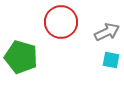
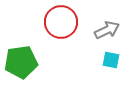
gray arrow: moved 2 px up
green pentagon: moved 5 px down; rotated 24 degrees counterclockwise
